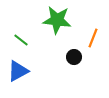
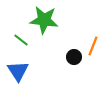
green star: moved 13 px left
orange line: moved 8 px down
blue triangle: rotated 35 degrees counterclockwise
